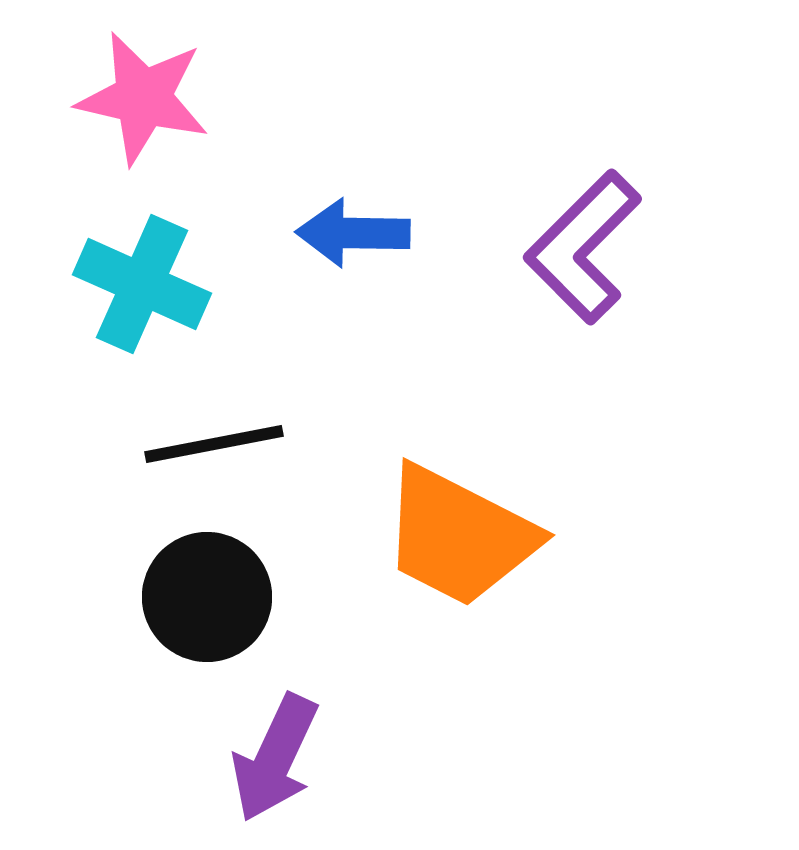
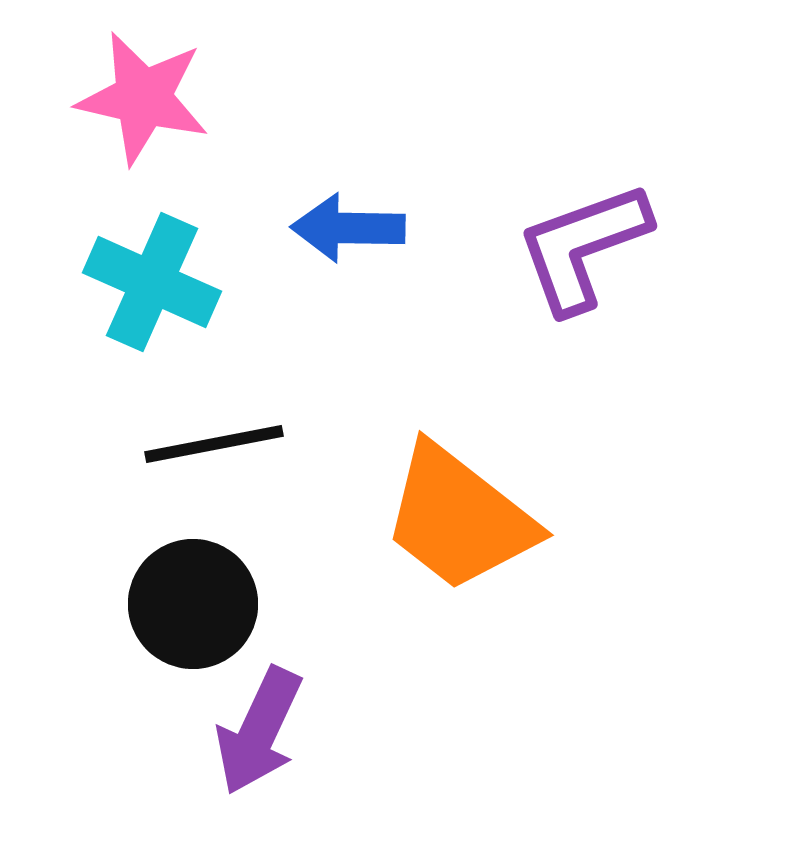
blue arrow: moved 5 px left, 5 px up
purple L-shape: rotated 25 degrees clockwise
cyan cross: moved 10 px right, 2 px up
orange trapezoid: moved 18 px up; rotated 11 degrees clockwise
black circle: moved 14 px left, 7 px down
purple arrow: moved 16 px left, 27 px up
